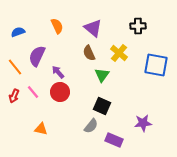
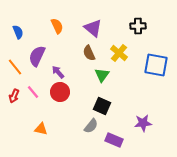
blue semicircle: rotated 88 degrees clockwise
